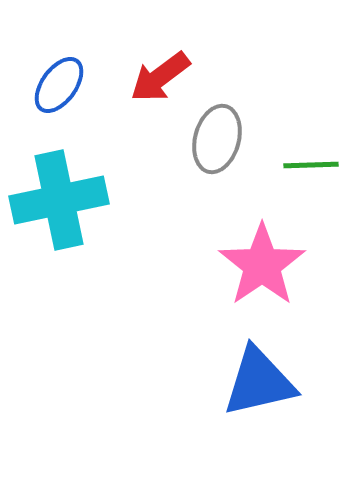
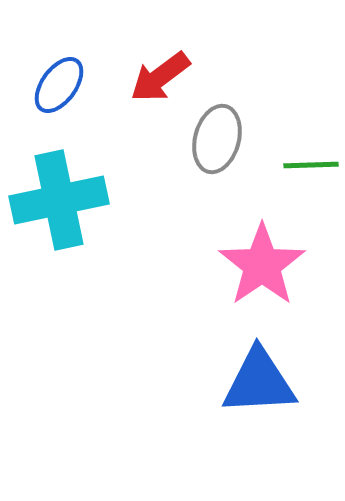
blue triangle: rotated 10 degrees clockwise
